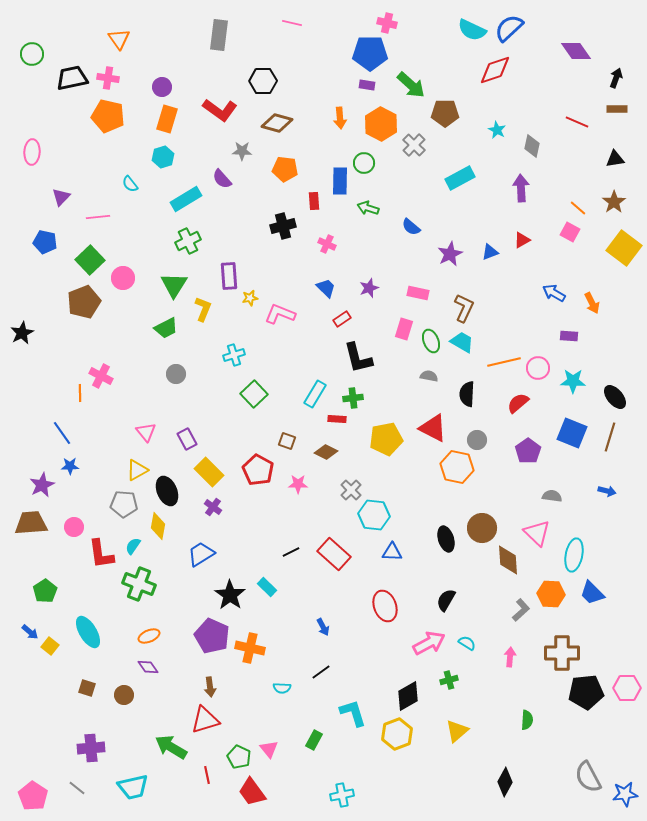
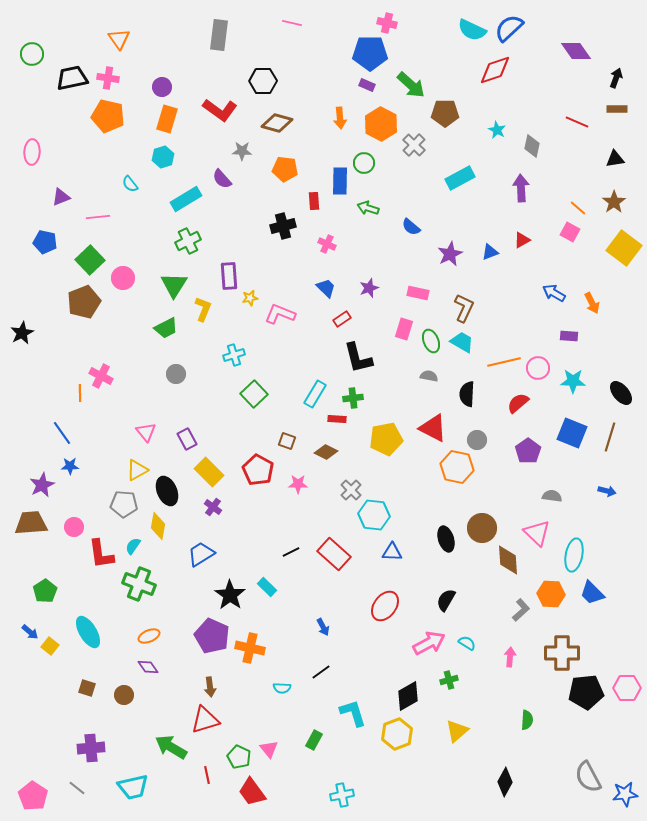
purple rectangle at (367, 85): rotated 14 degrees clockwise
purple triangle at (61, 197): rotated 24 degrees clockwise
black ellipse at (615, 397): moved 6 px right, 4 px up
red ellipse at (385, 606): rotated 56 degrees clockwise
